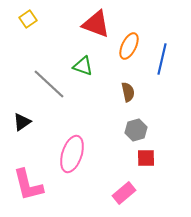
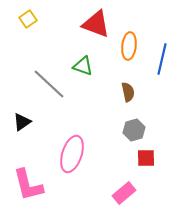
orange ellipse: rotated 20 degrees counterclockwise
gray hexagon: moved 2 px left
